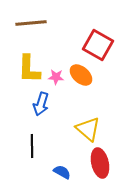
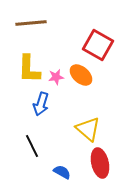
pink star: rotated 14 degrees counterclockwise
black line: rotated 25 degrees counterclockwise
